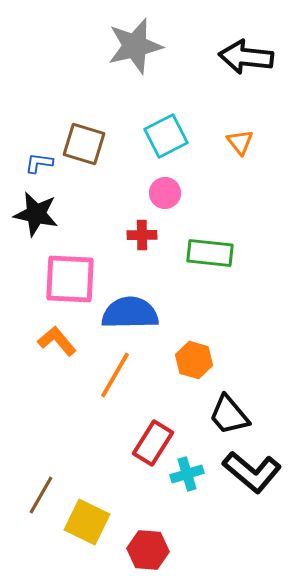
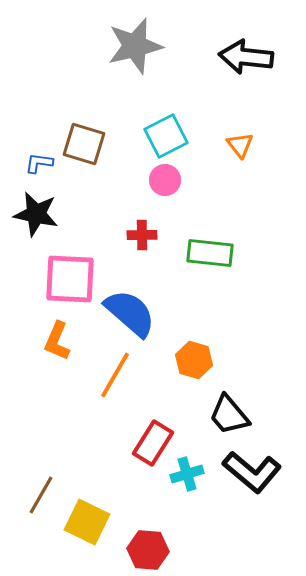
orange triangle: moved 3 px down
pink circle: moved 13 px up
blue semicircle: rotated 42 degrees clockwise
orange L-shape: rotated 117 degrees counterclockwise
